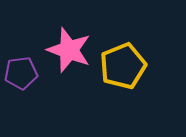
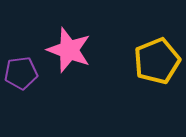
yellow pentagon: moved 34 px right, 5 px up
